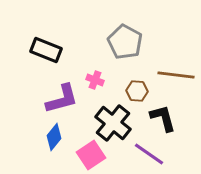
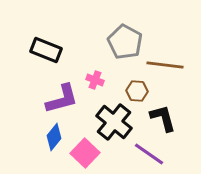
brown line: moved 11 px left, 10 px up
black cross: moved 1 px right, 1 px up
pink square: moved 6 px left, 2 px up; rotated 12 degrees counterclockwise
